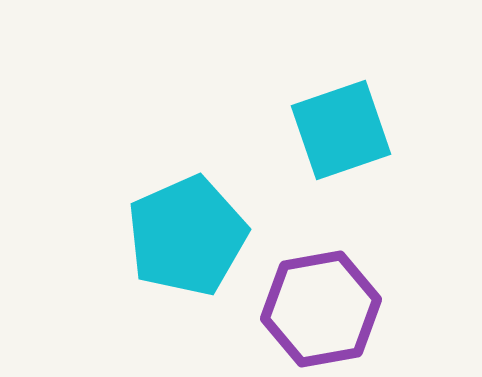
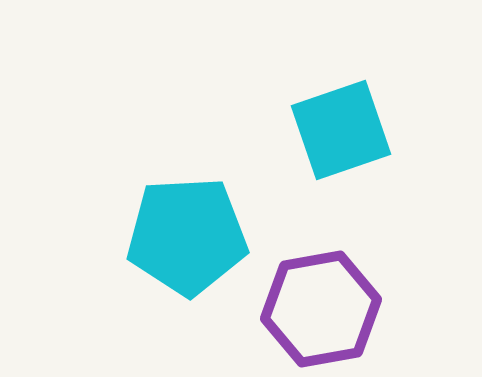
cyan pentagon: rotated 21 degrees clockwise
